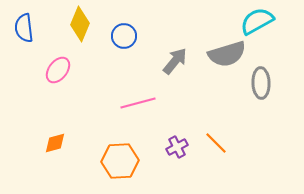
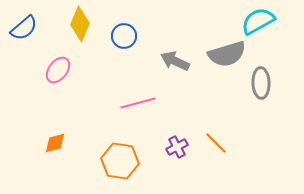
cyan semicircle: moved 1 px right
blue semicircle: rotated 124 degrees counterclockwise
gray arrow: rotated 104 degrees counterclockwise
orange hexagon: rotated 12 degrees clockwise
